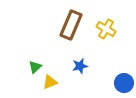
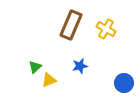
yellow triangle: moved 1 px left, 2 px up
